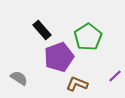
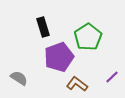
black rectangle: moved 1 px right, 3 px up; rotated 24 degrees clockwise
purple line: moved 3 px left, 1 px down
brown L-shape: rotated 15 degrees clockwise
